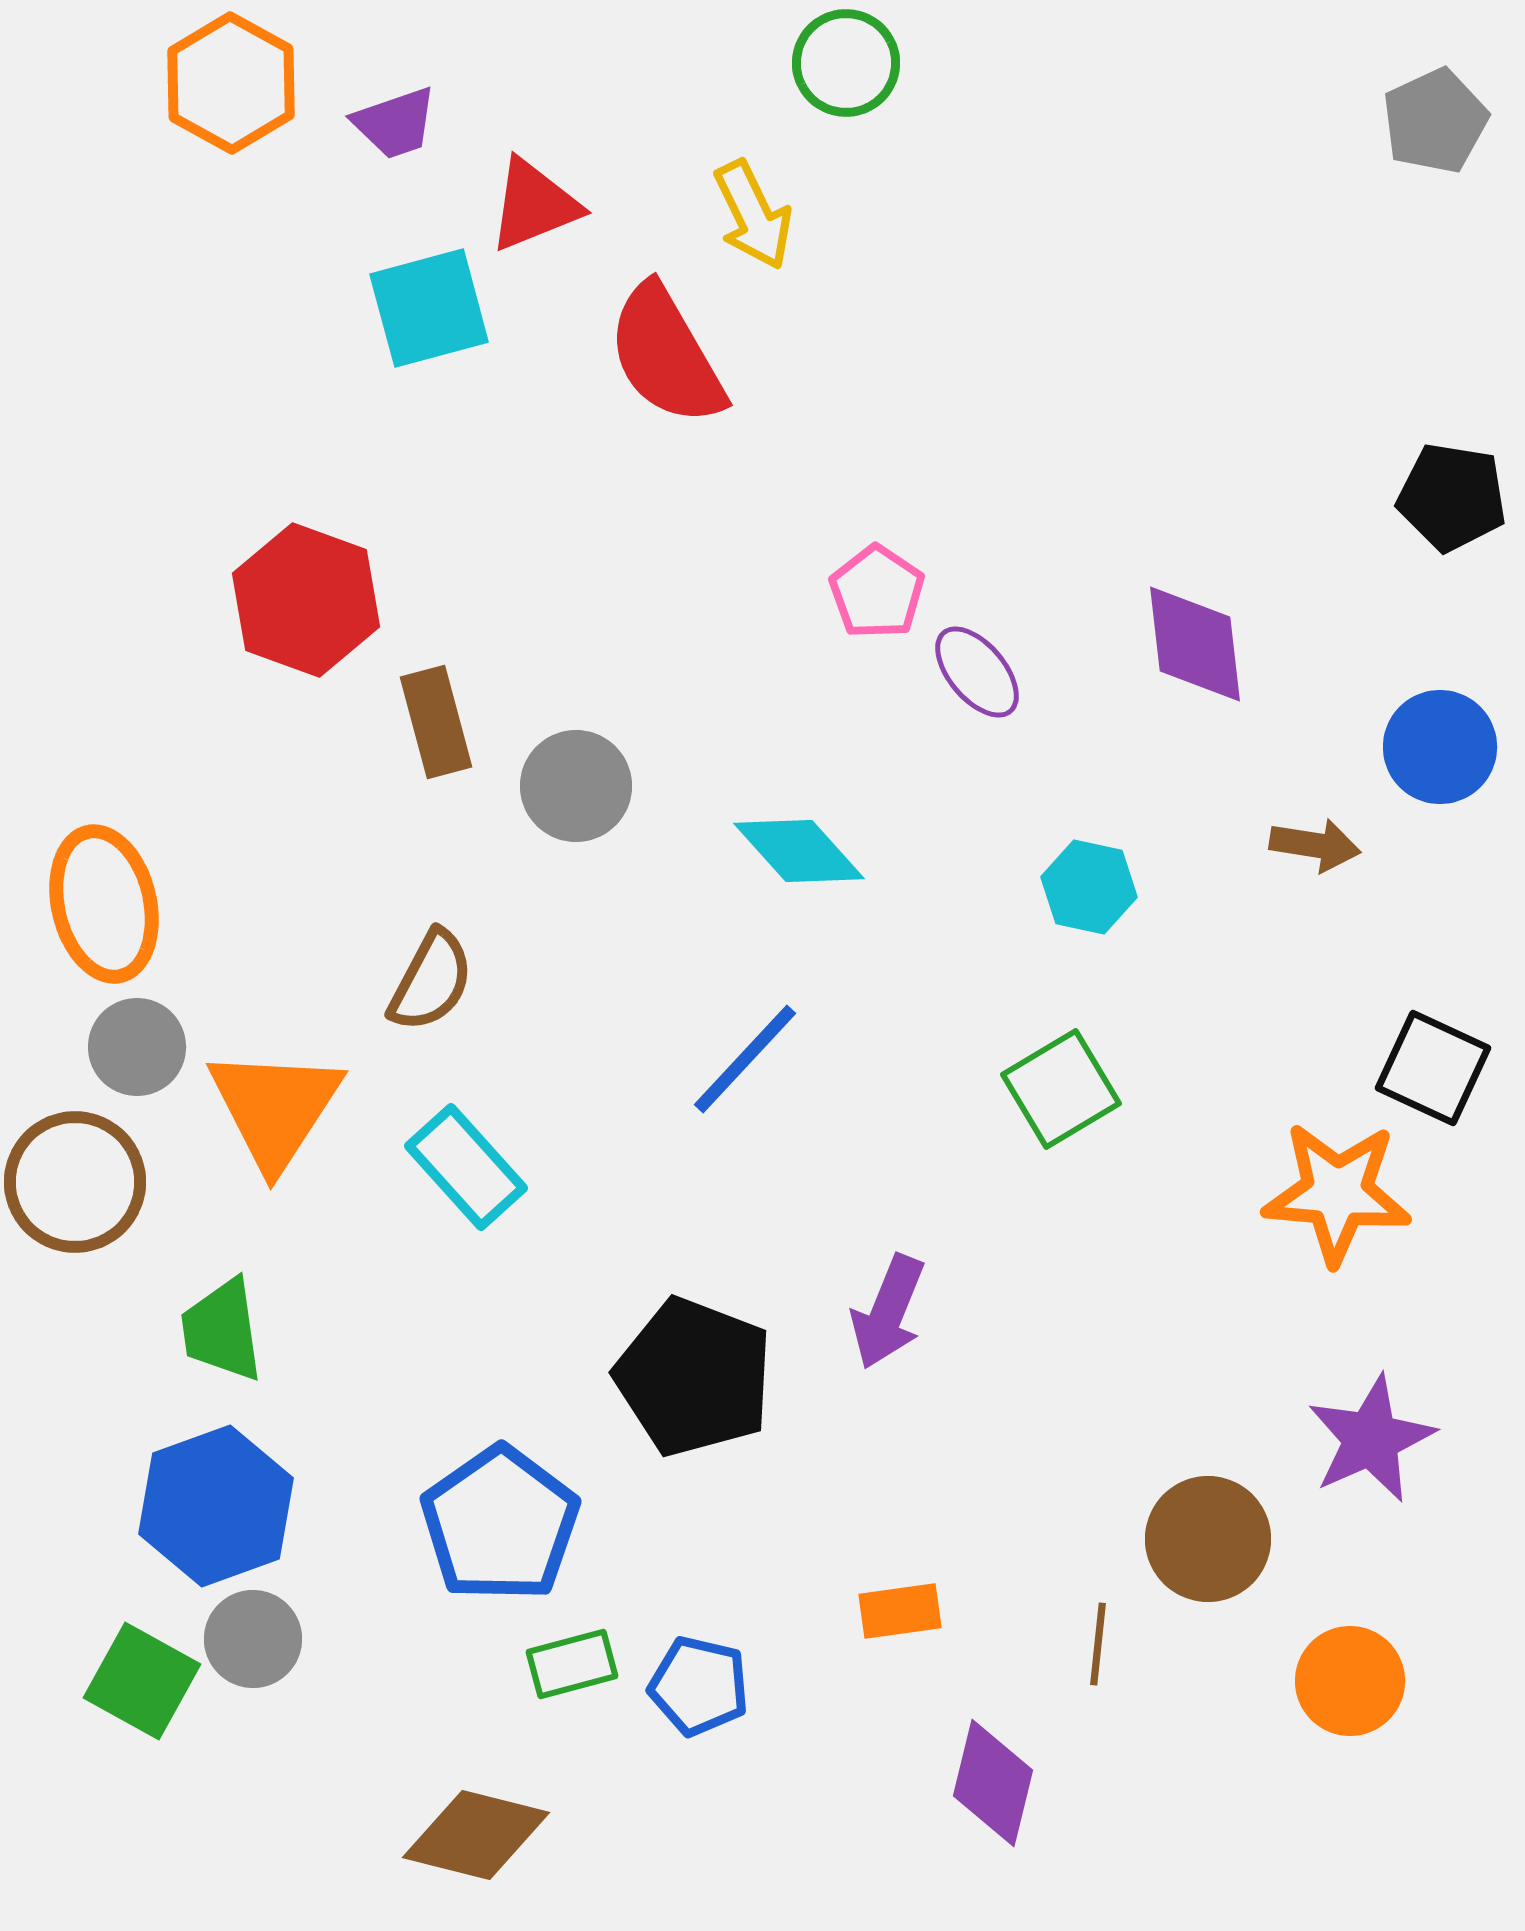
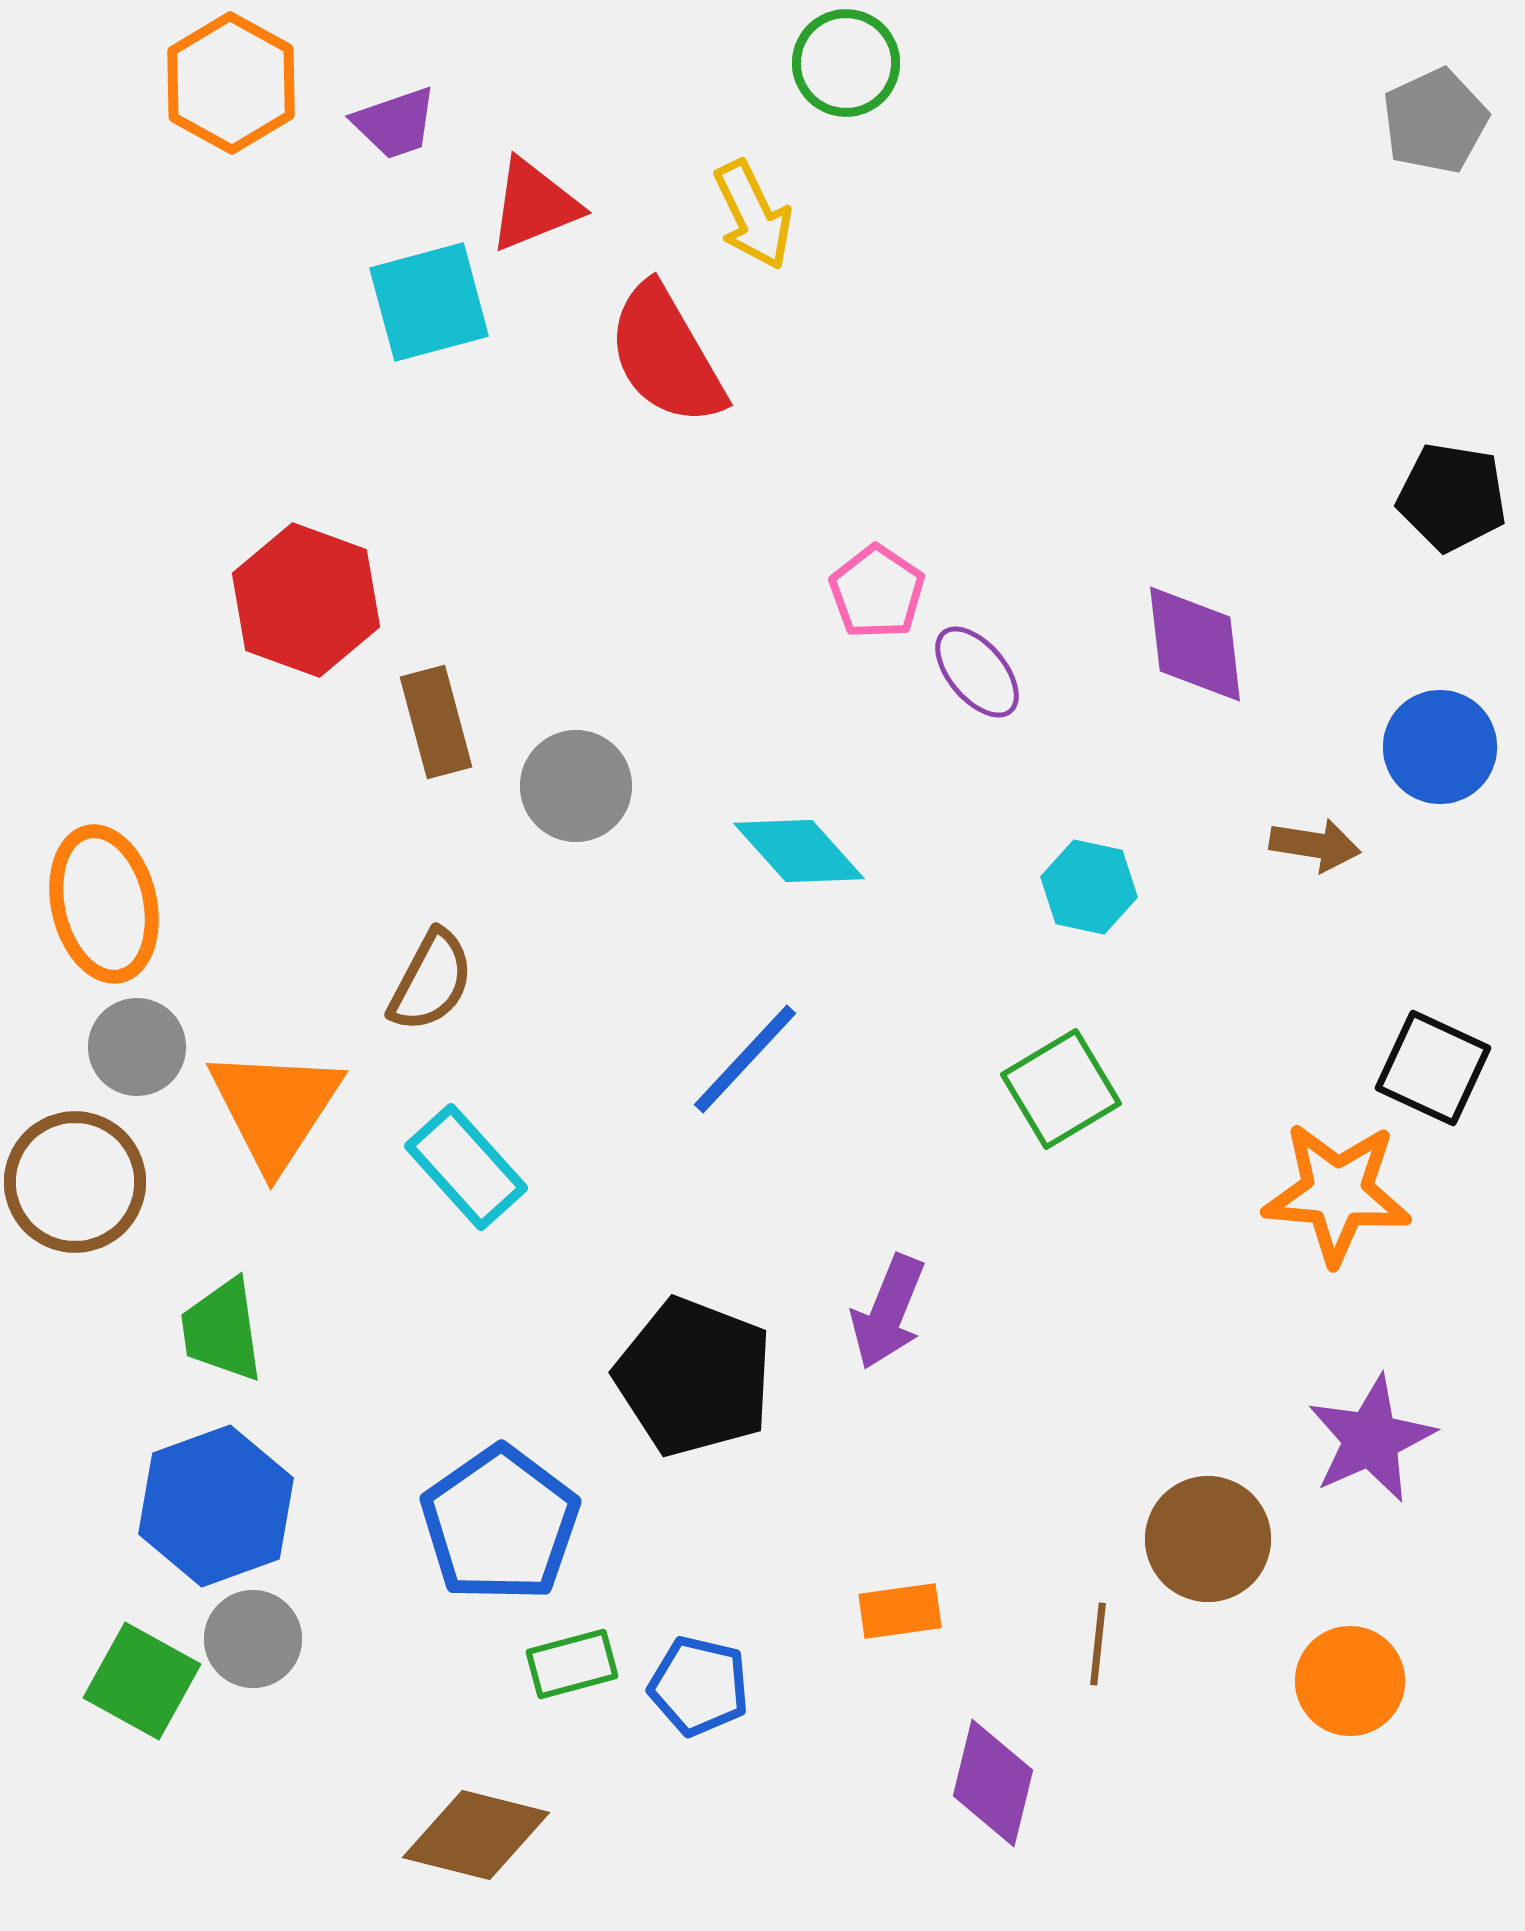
cyan square at (429, 308): moved 6 px up
